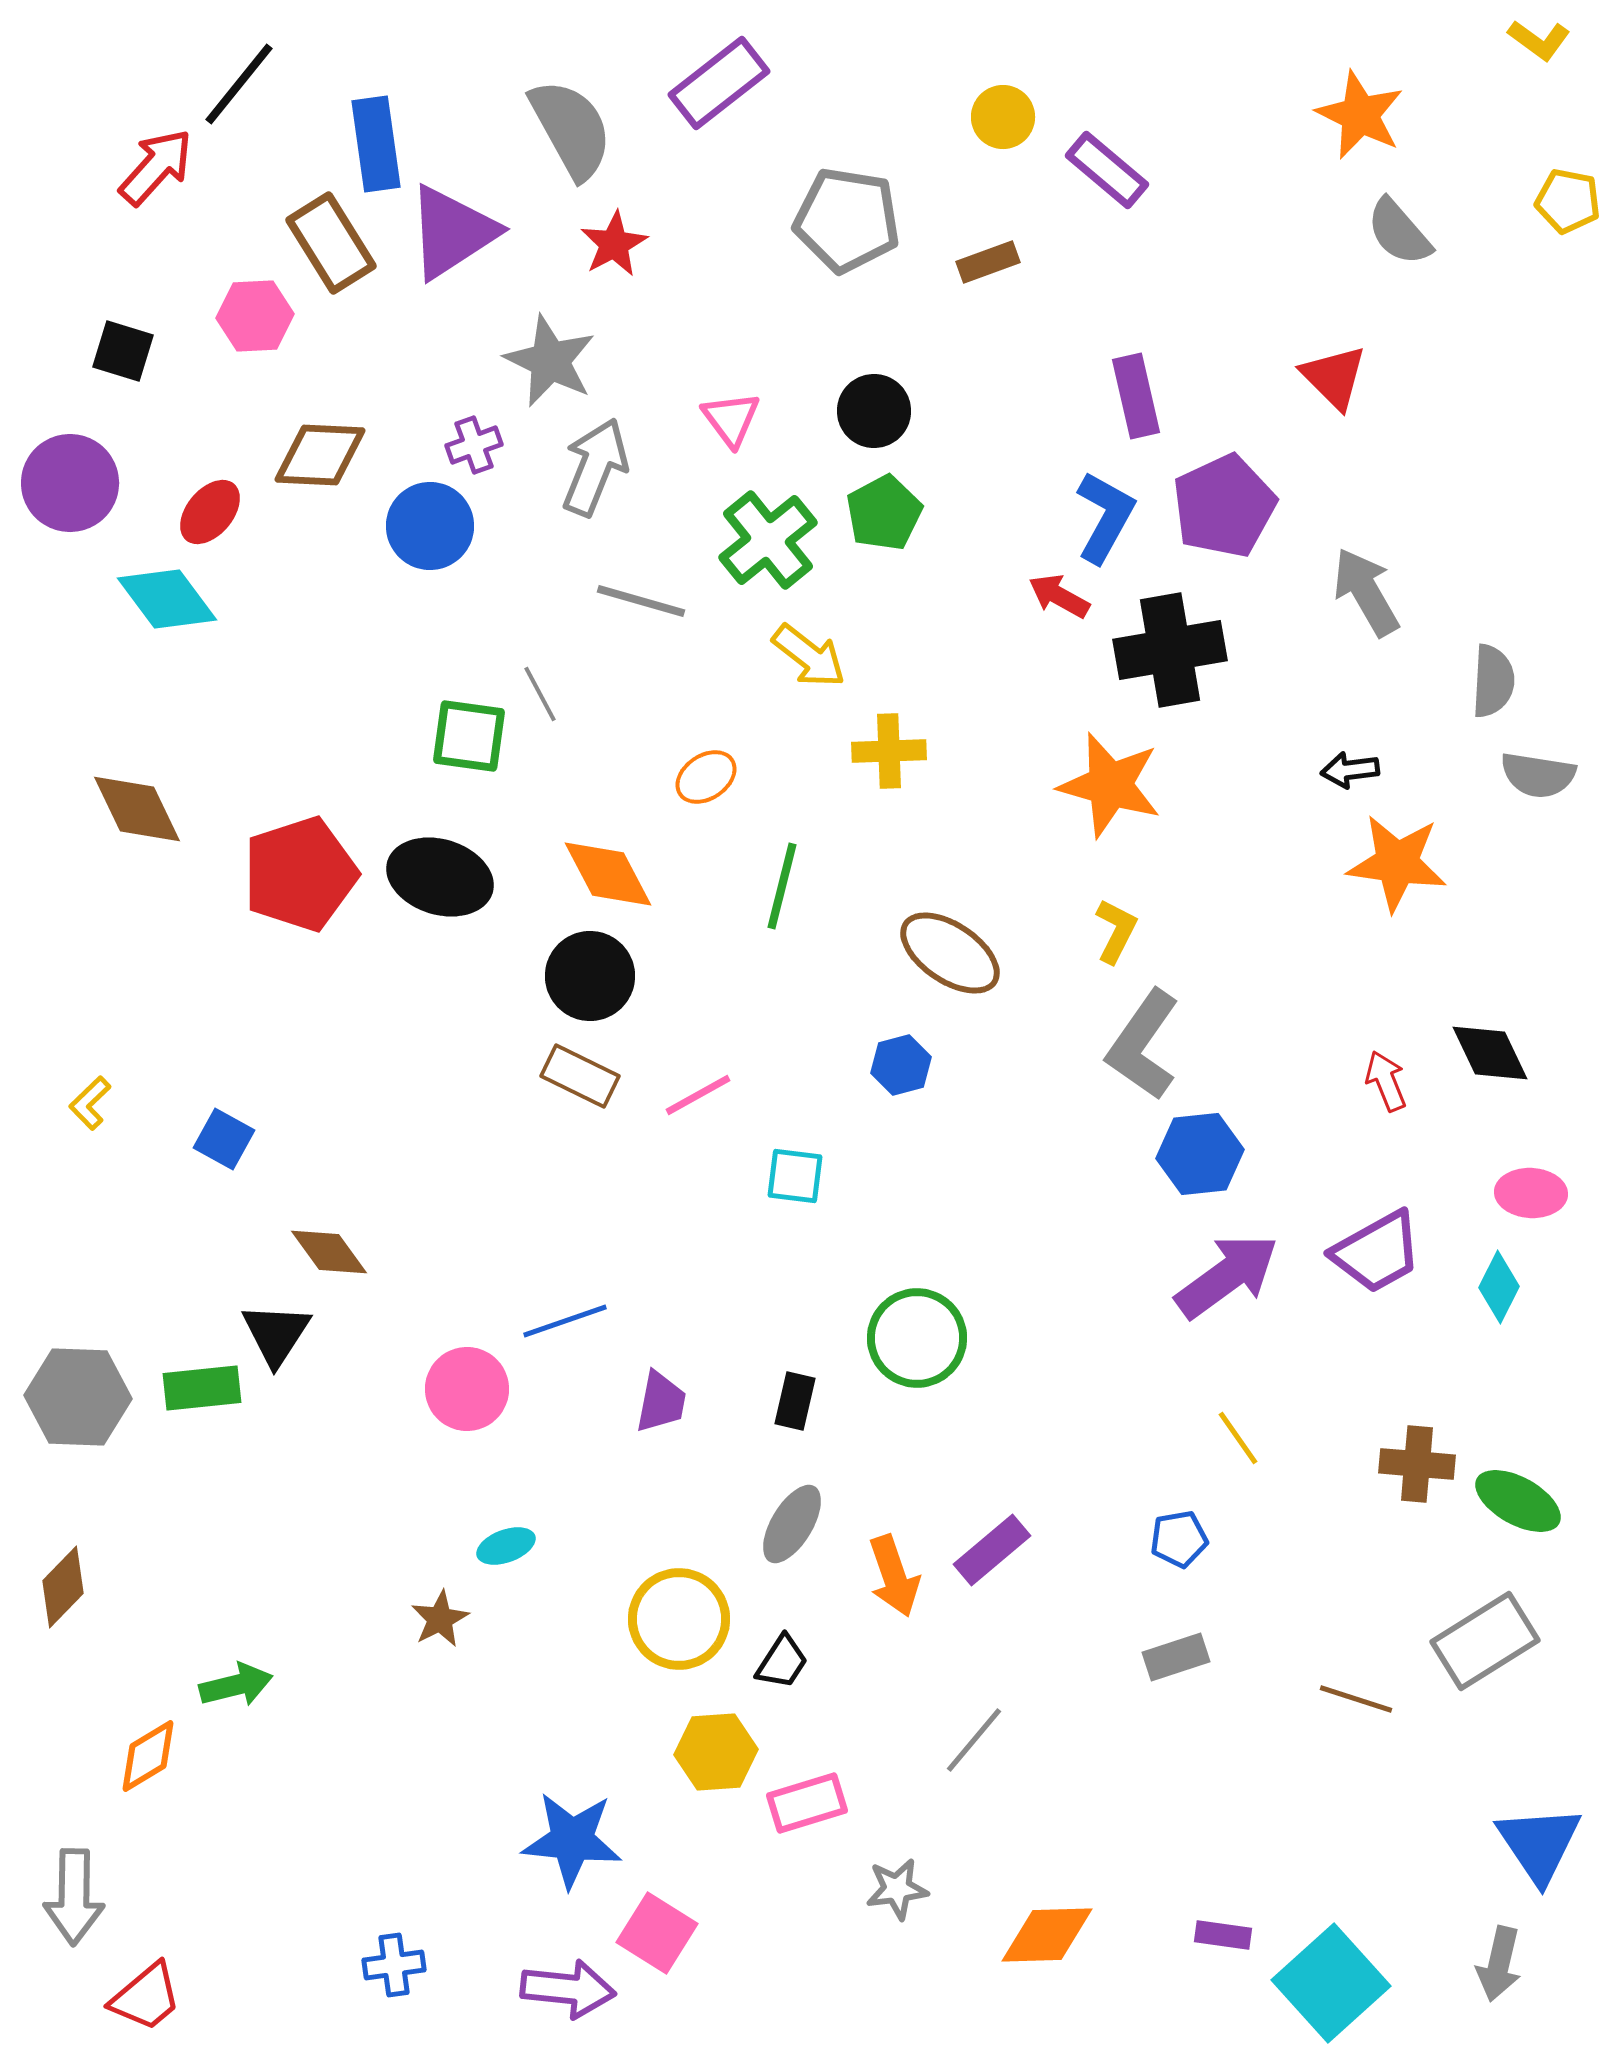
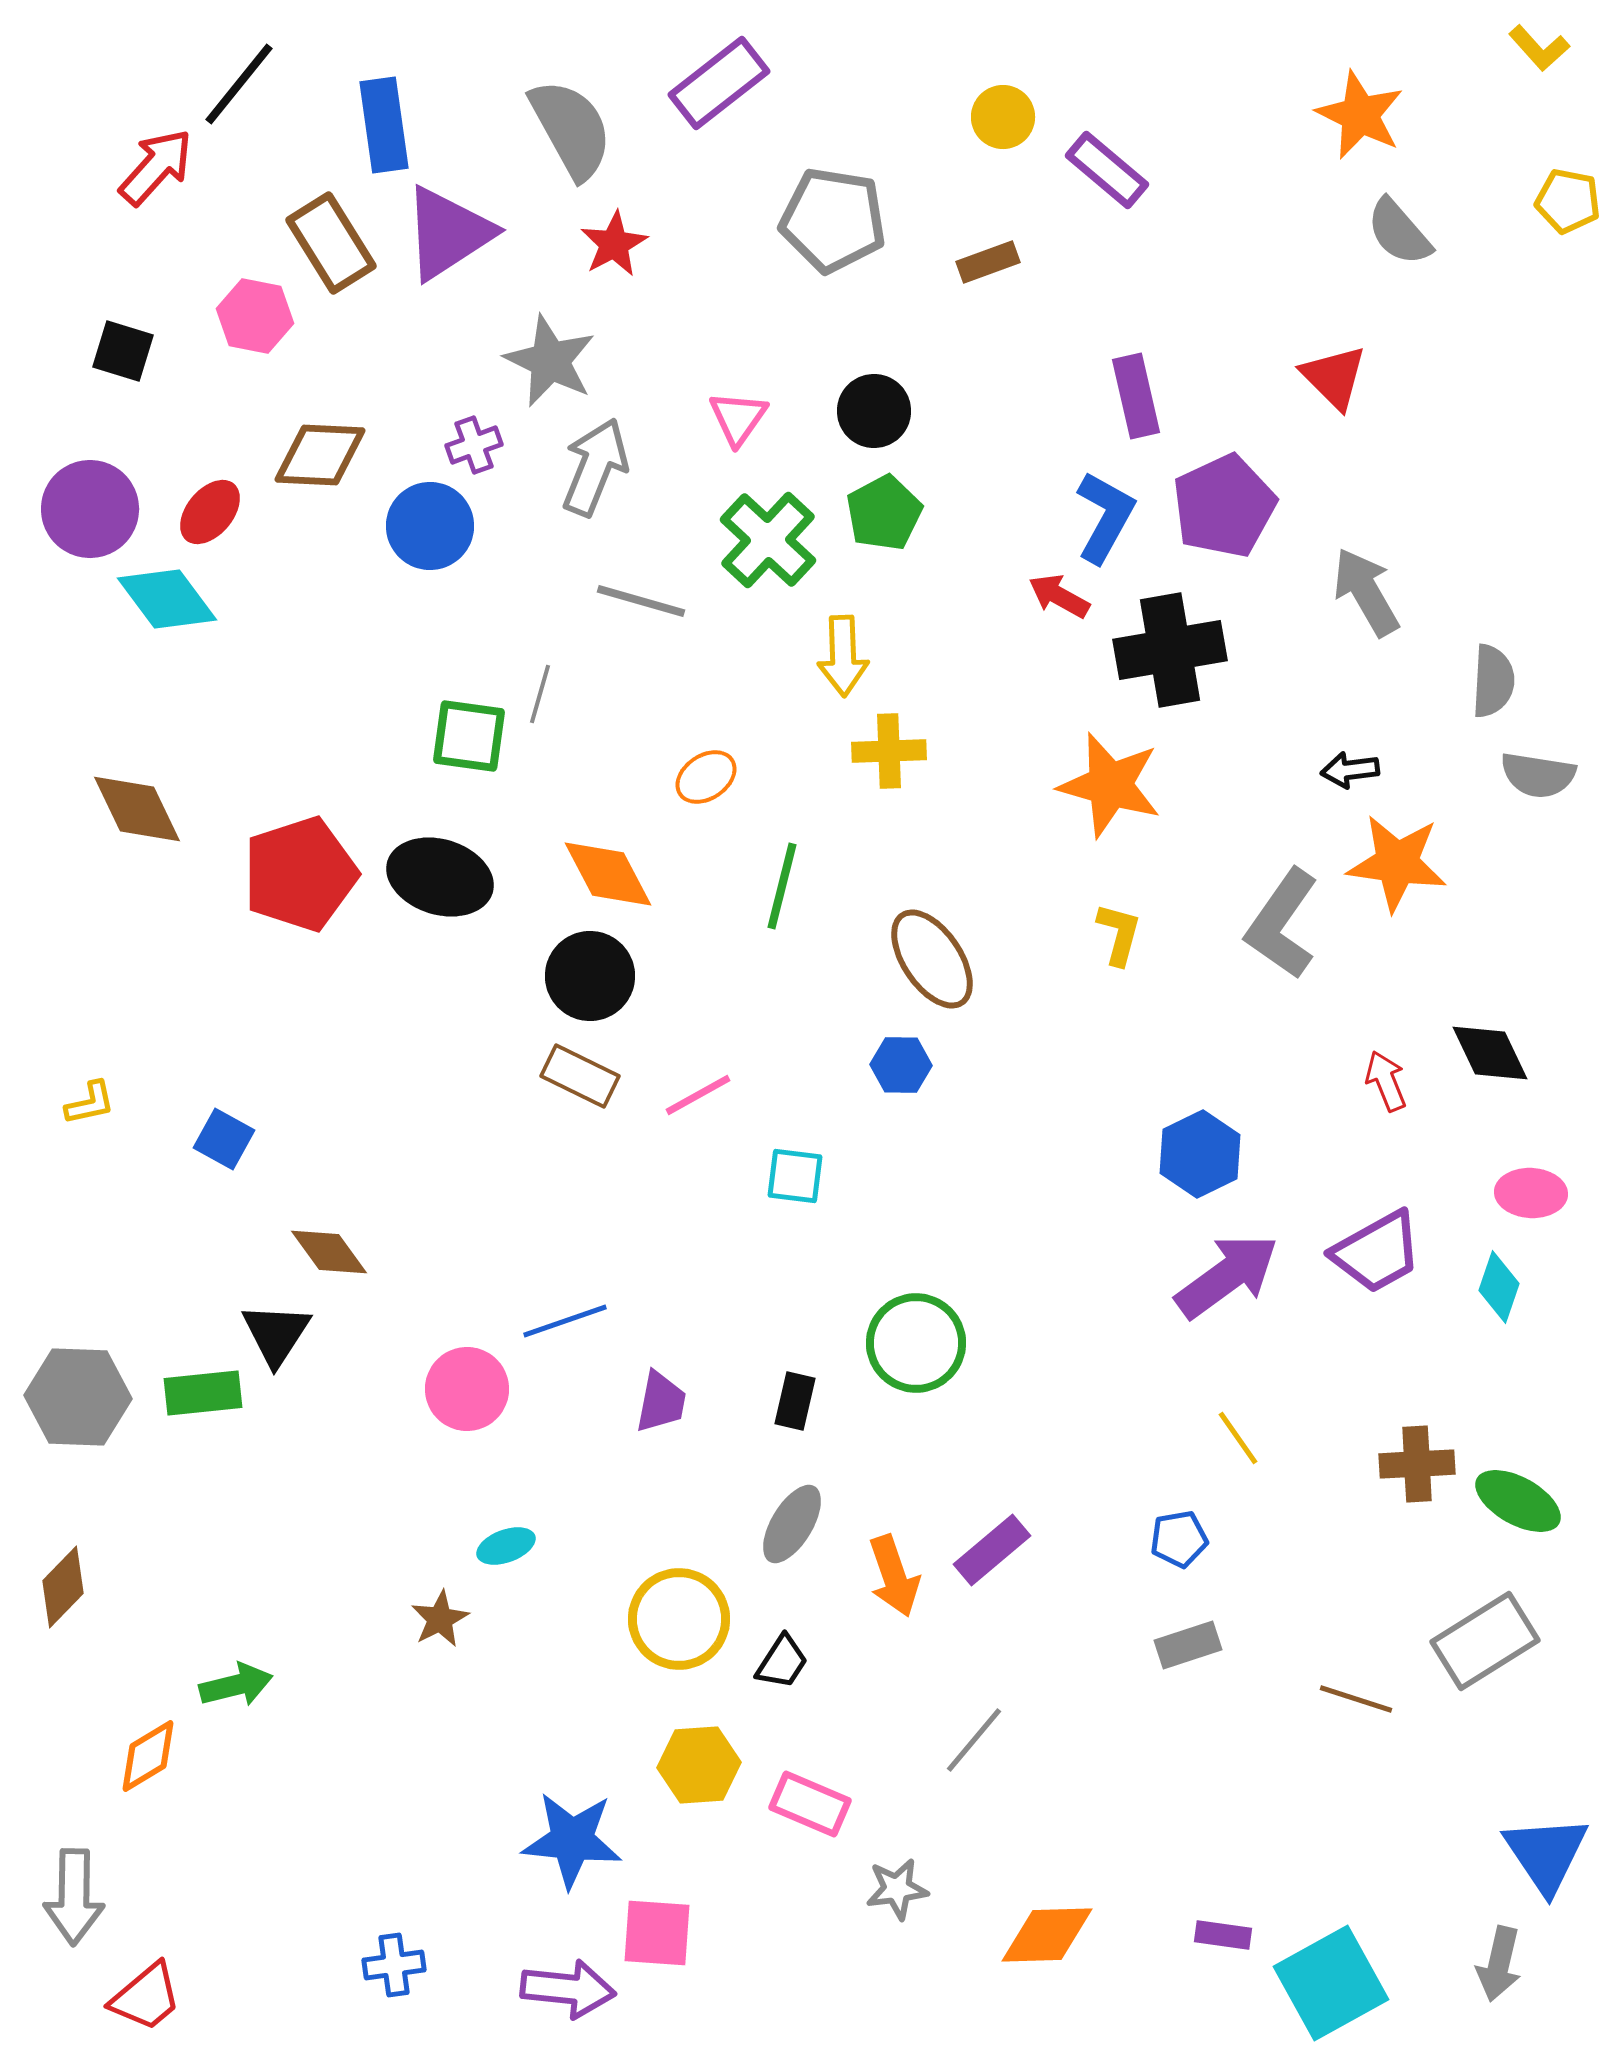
yellow L-shape at (1539, 40): moved 8 px down; rotated 12 degrees clockwise
blue rectangle at (376, 144): moved 8 px right, 19 px up
gray pentagon at (847, 220): moved 14 px left
purple triangle at (452, 232): moved 4 px left, 1 px down
pink hexagon at (255, 316): rotated 14 degrees clockwise
pink triangle at (731, 419): moved 7 px right, 1 px up; rotated 12 degrees clockwise
purple circle at (70, 483): moved 20 px right, 26 px down
green cross at (768, 540): rotated 8 degrees counterclockwise
yellow arrow at (809, 656): moved 34 px right; rotated 50 degrees clockwise
gray line at (540, 694): rotated 44 degrees clockwise
yellow L-shape at (1116, 931): moved 3 px right, 3 px down; rotated 12 degrees counterclockwise
brown ellipse at (950, 953): moved 18 px left, 6 px down; rotated 22 degrees clockwise
gray L-shape at (1143, 1045): moved 139 px right, 121 px up
blue hexagon at (901, 1065): rotated 16 degrees clockwise
yellow L-shape at (90, 1103): rotated 148 degrees counterclockwise
blue hexagon at (1200, 1154): rotated 20 degrees counterclockwise
cyan diamond at (1499, 1287): rotated 8 degrees counterclockwise
green circle at (917, 1338): moved 1 px left, 5 px down
green rectangle at (202, 1388): moved 1 px right, 5 px down
brown cross at (1417, 1464): rotated 8 degrees counterclockwise
gray rectangle at (1176, 1657): moved 12 px right, 12 px up
yellow hexagon at (716, 1752): moved 17 px left, 13 px down
pink rectangle at (807, 1803): moved 3 px right, 1 px down; rotated 40 degrees clockwise
blue triangle at (1539, 1844): moved 7 px right, 10 px down
pink square at (657, 1933): rotated 28 degrees counterclockwise
cyan square at (1331, 1983): rotated 13 degrees clockwise
